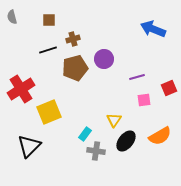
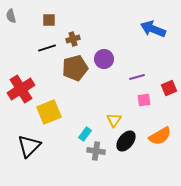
gray semicircle: moved 1 px left, 1 px up
black line: moved 1 px left, 2 px up
